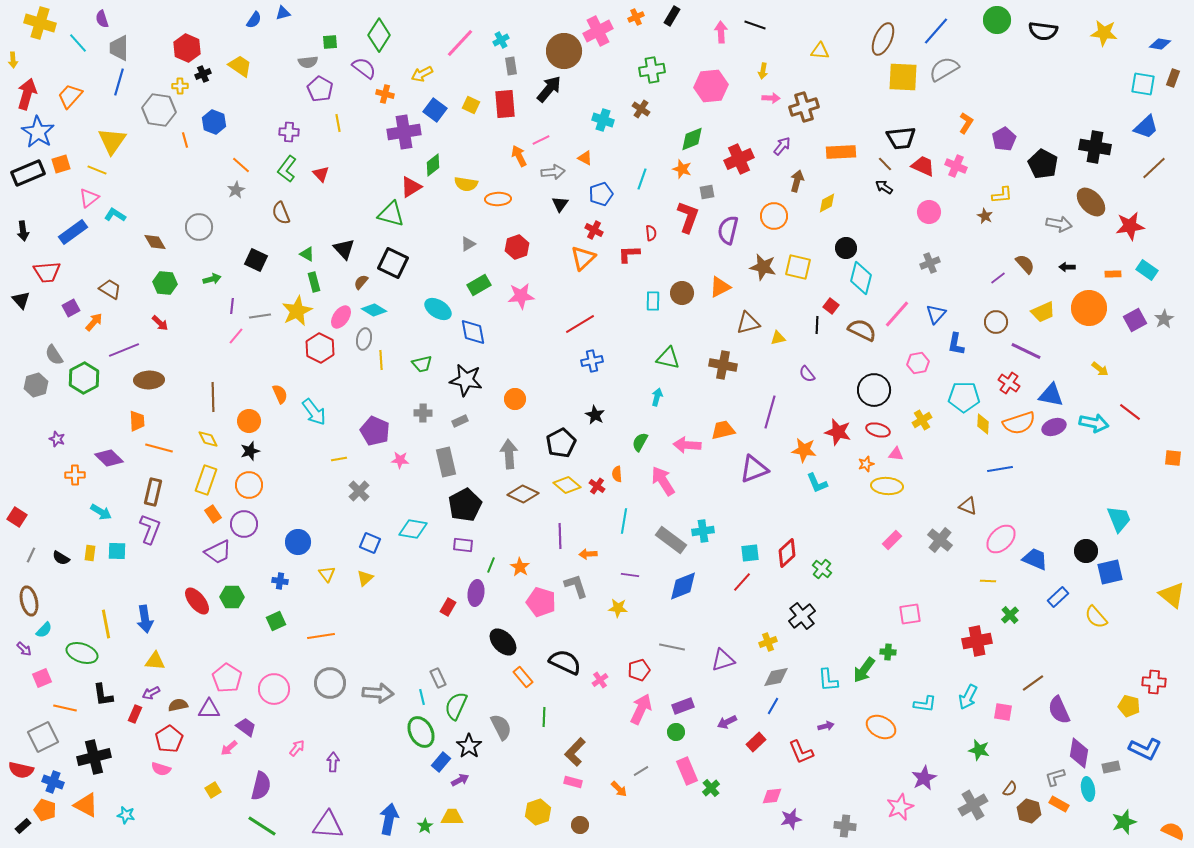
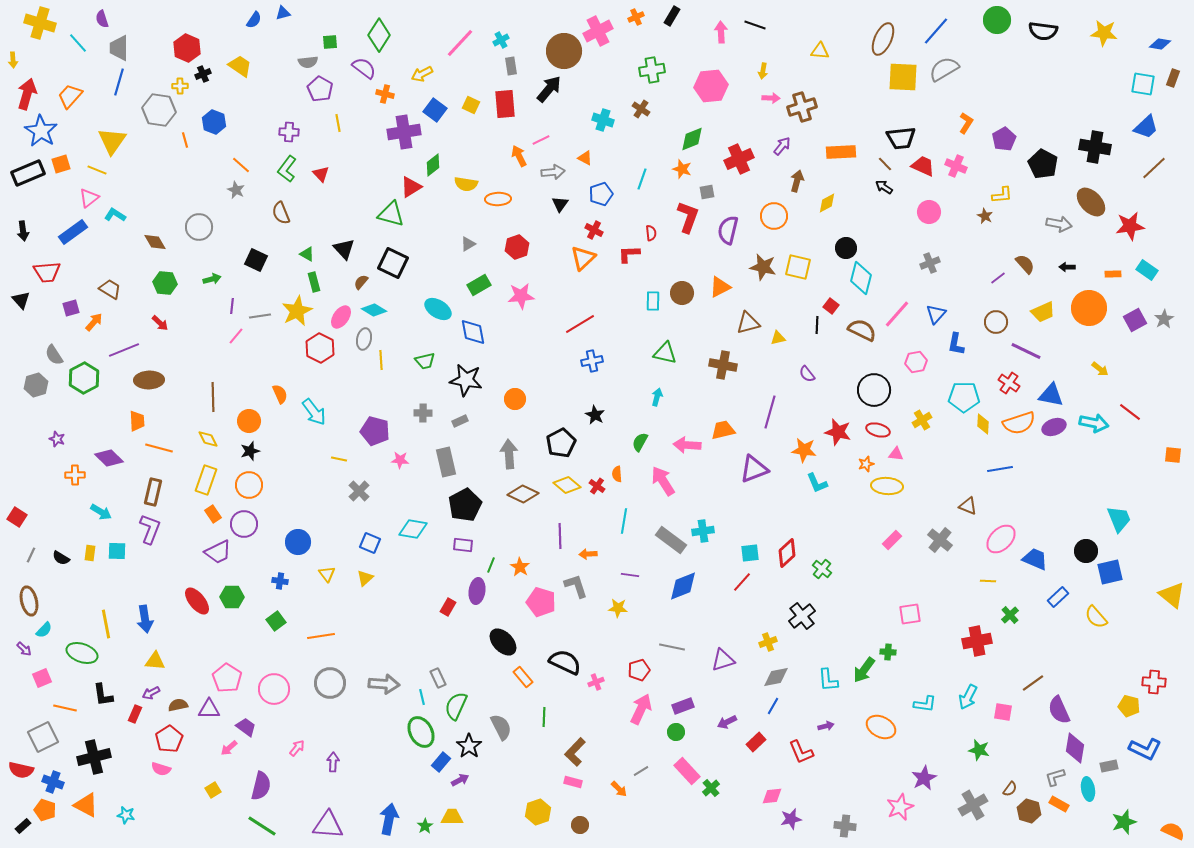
brown cross at (804, 107): moved 2 px left
blue star at (38, 132): moved 3 px right, 1 px up
gray star at (236, 190): rotated 18 degrees counterclockwise
purple square at (71, 308): rotated 12 degrees clockwise
green triangle at (668, 358): moved 3 px left, 5 px up
pink hexagon at (918, 363): moved 2 px left, 1 px up
green trapezoid at (422, 364): moved 3 px right, 3 px up
purple pentagon at (375, 431): rotated 8 degrees counterclockwise
orange square at (1173, 458): moved 3 px up
yellow line at (339, 459): rotated 21 degrees clockwise
purple ellipse at (476, 593): moved 1 px right, 2 px up
green square at (276, 621): rotated 12 degrees counterclockwise
pink cross at (600, 680): moved 4 px left, 2 px down; rotated 14 degrees clockwise
gray arrow at (378, 693): moved 6 px right, 9 px up
purple diamond at (1079, 753): moved 4 px left, 5 px up
gray rectangle at (1111, 767): moved 2 px left, 1 px up
pink rectangle at (687, 771): rotated 20 degrees counterclockwise
